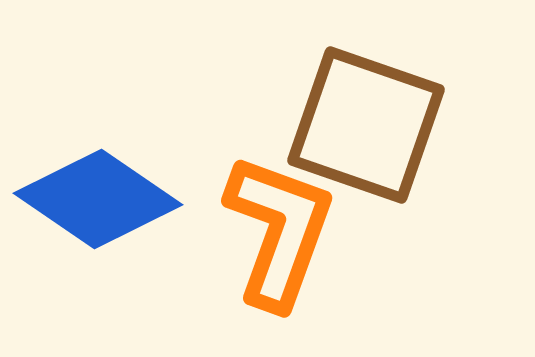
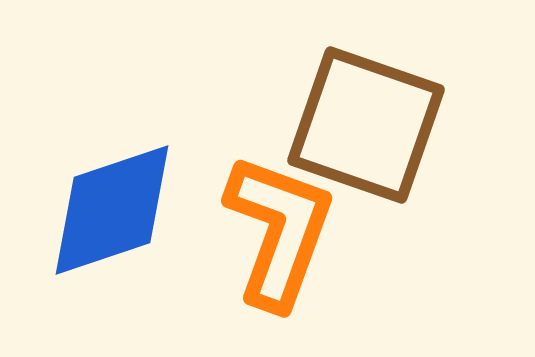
blue diamond: moved 14 px right, 11 px down; rotated 53 degrees counterclockwise
